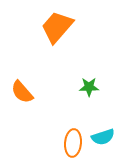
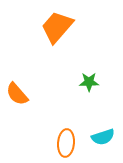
green star: moved 5 px up
orange semicircle: moved 5 px left, 2 px down
orange ellipse: moved 7 px left
